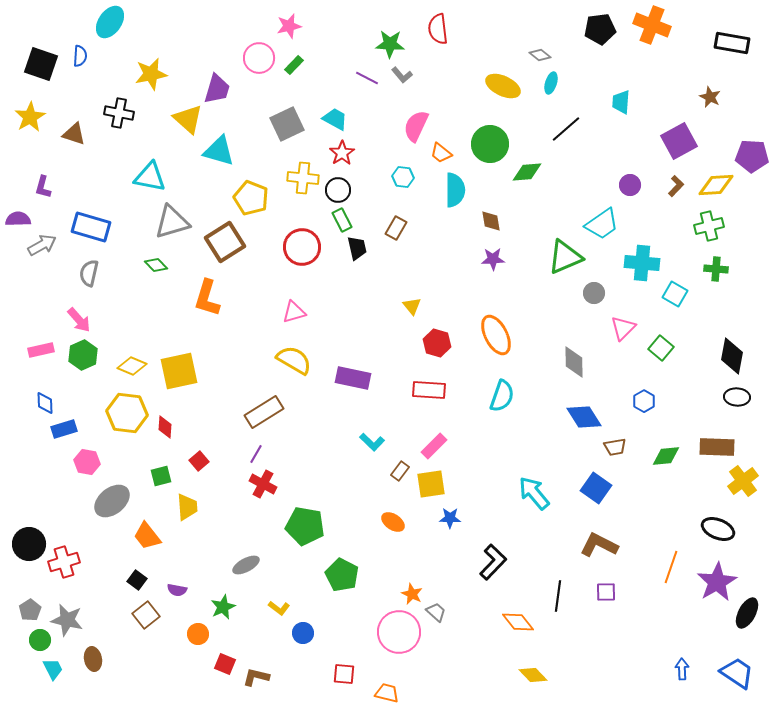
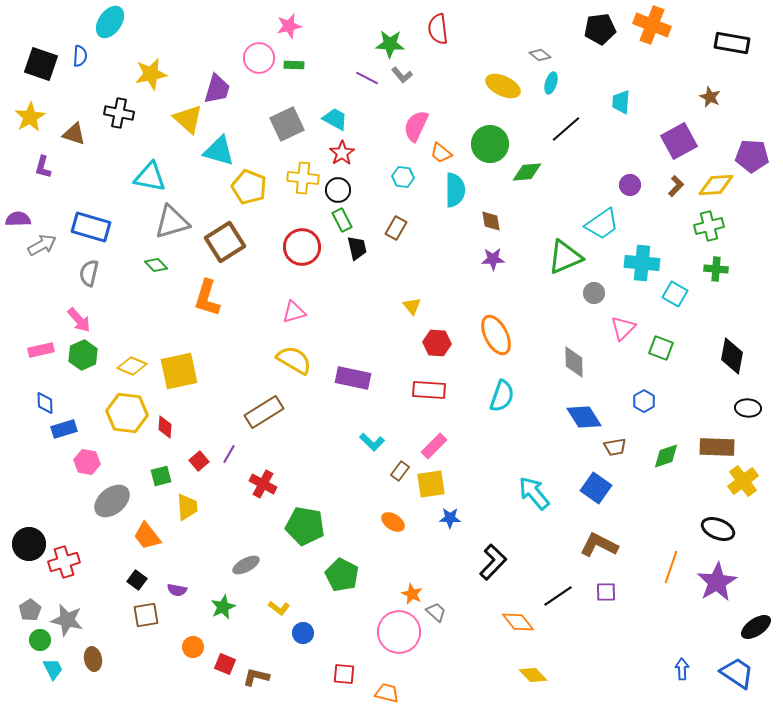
green rectangle at (294, 65): rotated 48 degrees clockwise
purple L-shape at (43, 187): moved 20 px up
yellow pentagon at (251, 198): moved 2 px left, 11 px up
red hexagon at (437, 343): rotated 12 degrees counterclockwise
green square at (661, 348): rotated 20 degrees counterclockwise
black ellipse at (737, 397): moved 11 px right, 11 px down
purple line at (256, 454): moved 27 px left
green diamond at (666, 456): rotated 12 degrees counterclockwise
black line at (558, 596): rotated 48 degrees clockwise
black ellipse at (747, 613): moved 9 px right, 14 px down; rotated 28 degrees clockwise
brown square at (146, 615): rotated 28 degrees clockwise
orange circle at (198, 634): moved 5 px left, 13 px down
